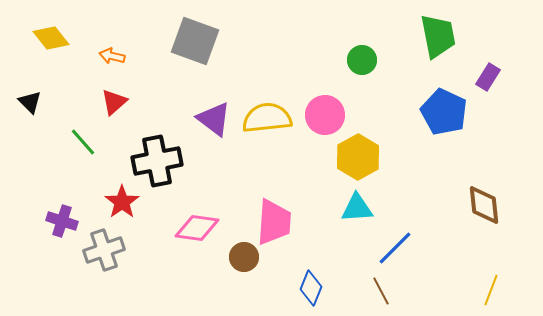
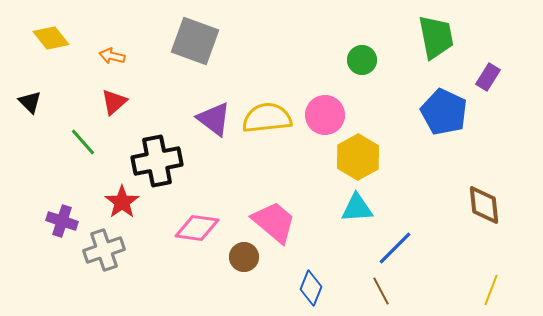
green trapezoid: moved 2 px left, 1 px down
pink trapezoid: rotated 54 degrees counterclockwise
